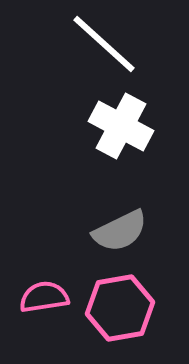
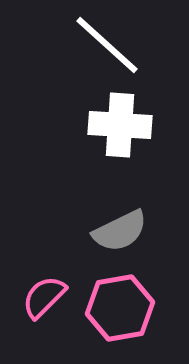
white line: moved 3 px right, 1 px down
white cross: moved 1 px left, 1 px up; rotated 24 degrees counterclockwise
pink semicircle: rotated 36 degrees counterclockwise
